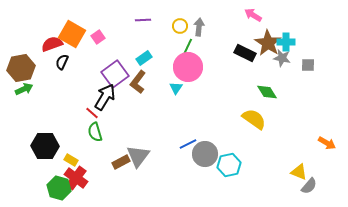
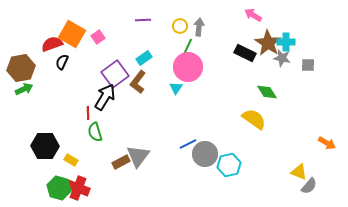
red line: moved 4 px left; rotated 48 degrees clockwise
red cross: moved 2 px right, 10 px down; rotated 15 degrees counterclockwise
